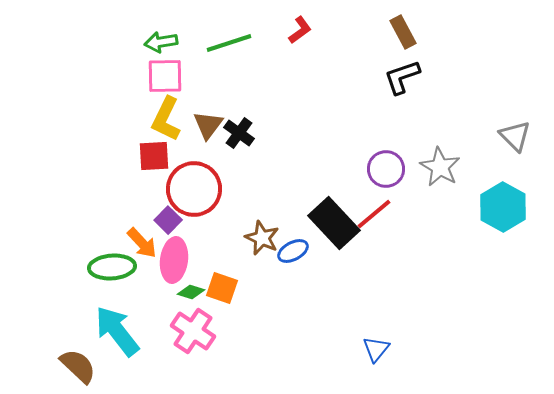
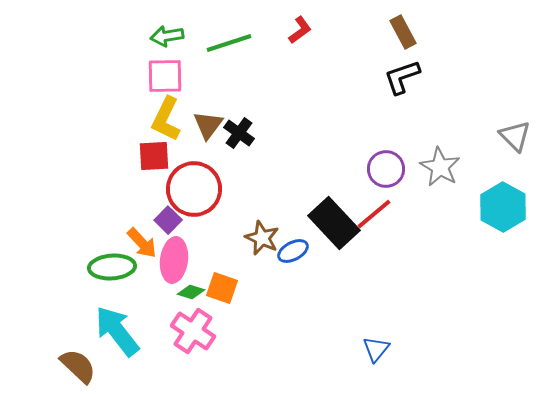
green arrow: moved 6 px right, 6 px up
